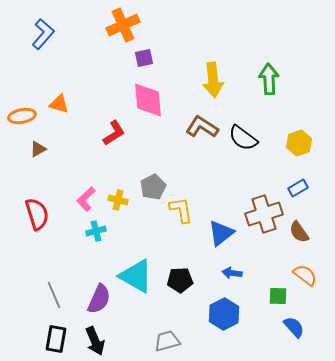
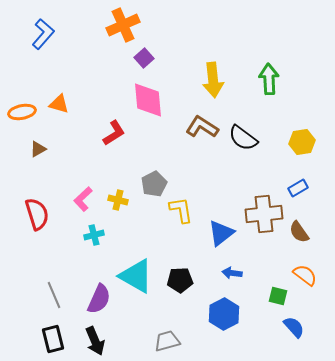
purple square: rotated 30 degrees counterclockwise
orange ellipse: moved 4 px up
yellow hexagon: moved 3 px right, 1 px up; rotated 10 degrees clockwise
gray pentagon: moved 1 px right, 3 px up
pink L-shape: moved 3 px left
brown cross: rotated 12 degrees clockwise
cyan cross: moved 2 px left, 4 px down
green square: rotated 12 degrees clockwise
black rectangle: moved 3 px left; rotated 24 degrees counterclockwise
